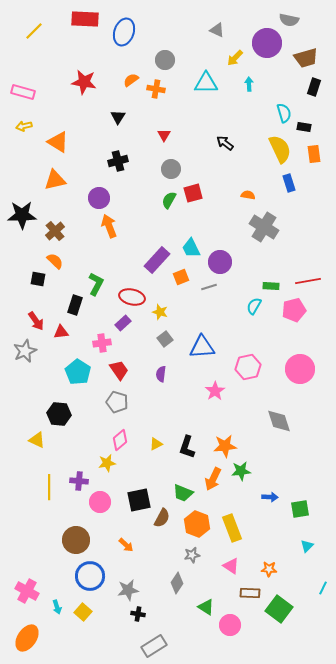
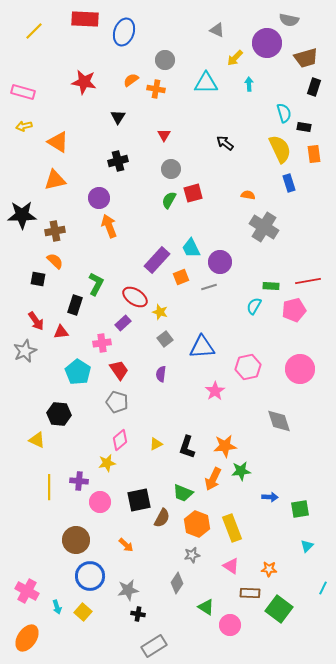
brown cross at (55, 231): rotated 30 degrees clockwise
red ellipse at (132, 297): moved 3 px right; rotated 20 degrees clockwise
